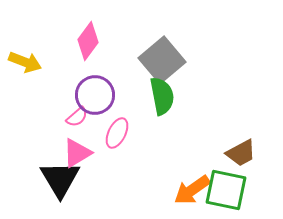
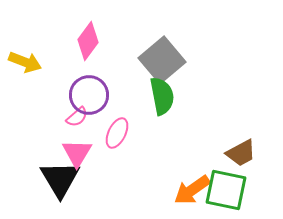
purple circle: moved 6 px left
pink triangle: rotated 28 degrees counterclockwise
